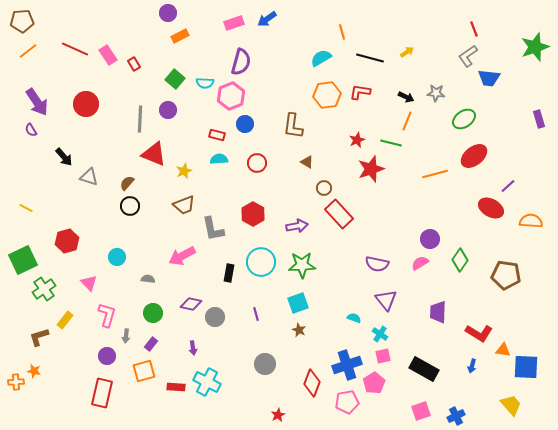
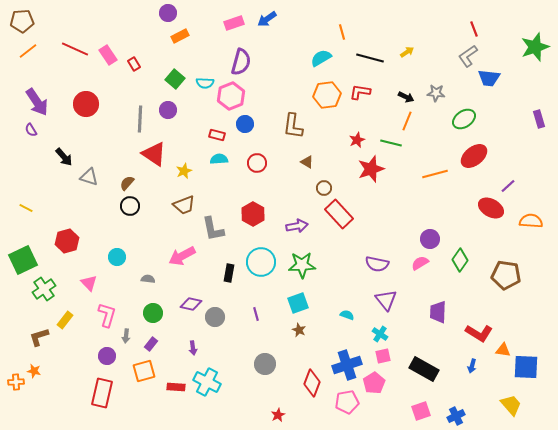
red triangle at (154, 154): rotated 12 degrees clockwise
cyan semicircle at (354, 318): moved 7 px left, 3 px up
